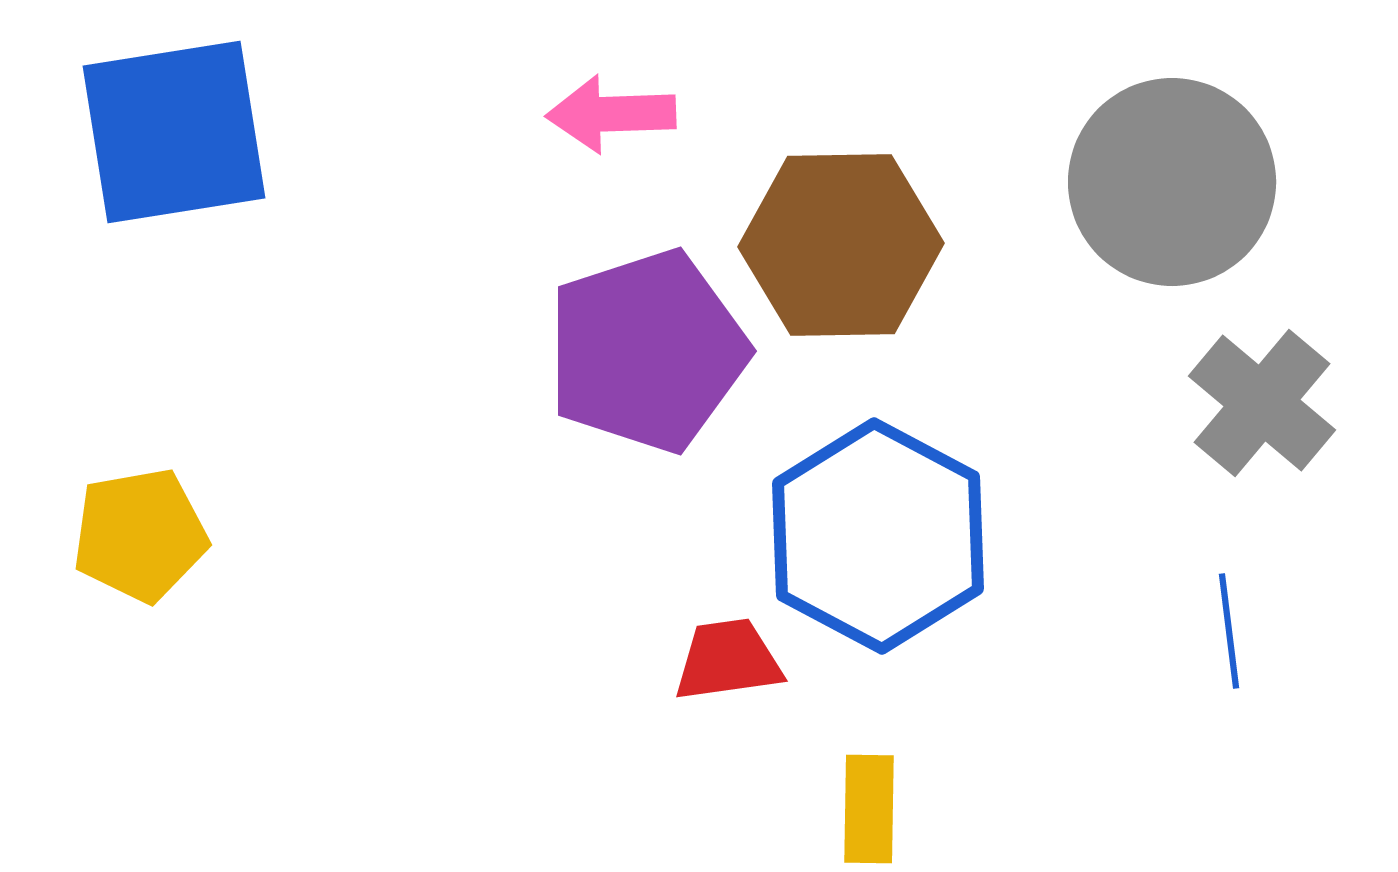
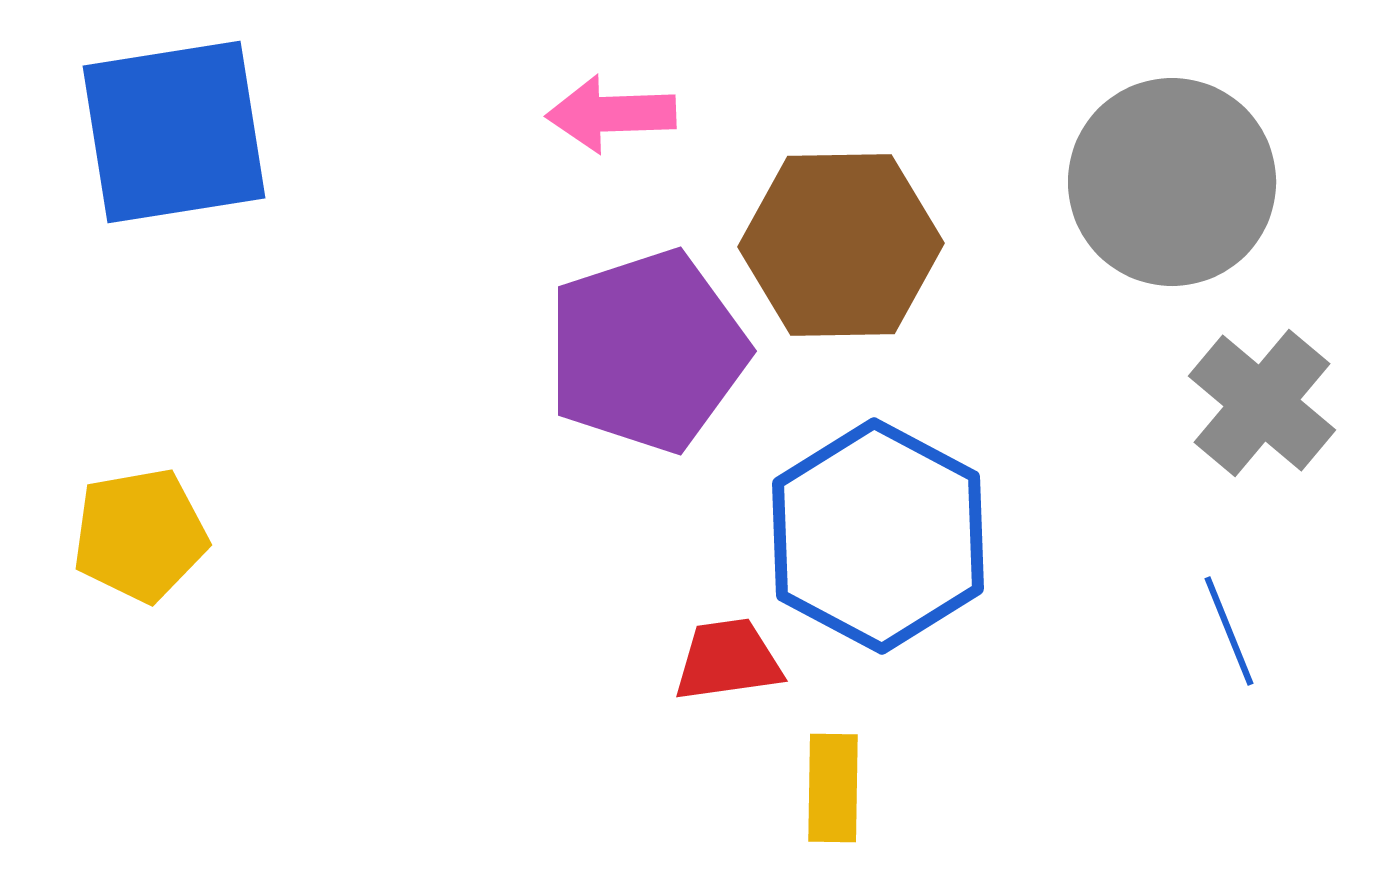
blue line: rotated 15 degrees counterclockwise
yellow rectangle: moved 36 px left, 21 px up
